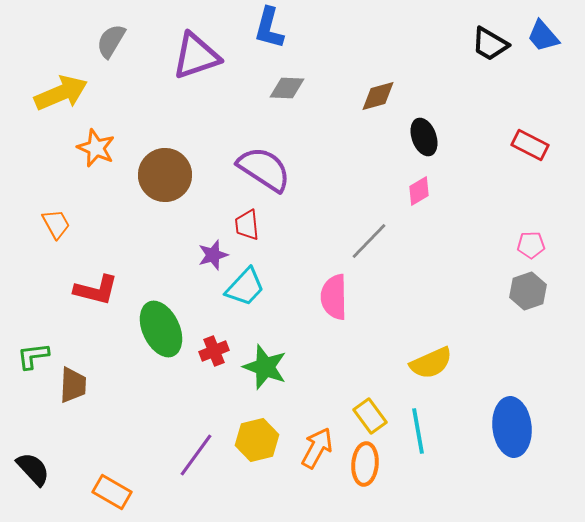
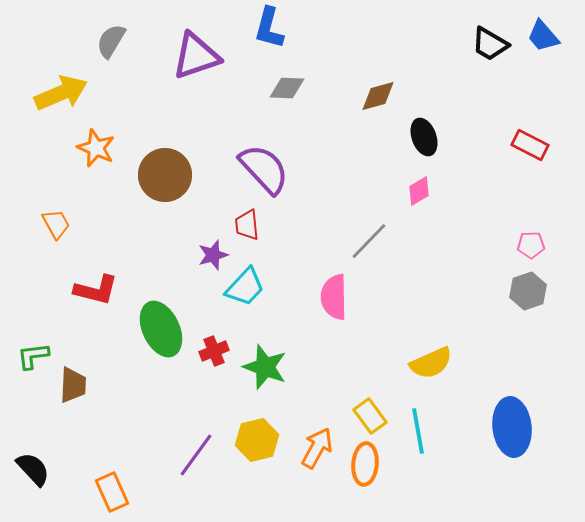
purple semicircle: rotated 14 degrees clockwise
orange rectangle: rotated 36 degrees clockwise
